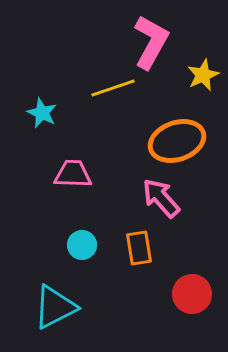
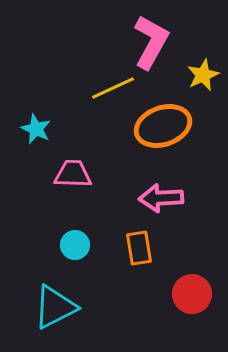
yellow line: rotated 6 degrees counterclockwise
cyan star: moved 6 px left, 16 px down
orange ellipse: moved 14 px left, 15 px up
pink arrow: rotated 51 degrees counterclockwise
cyan circle: moved 7 px left
